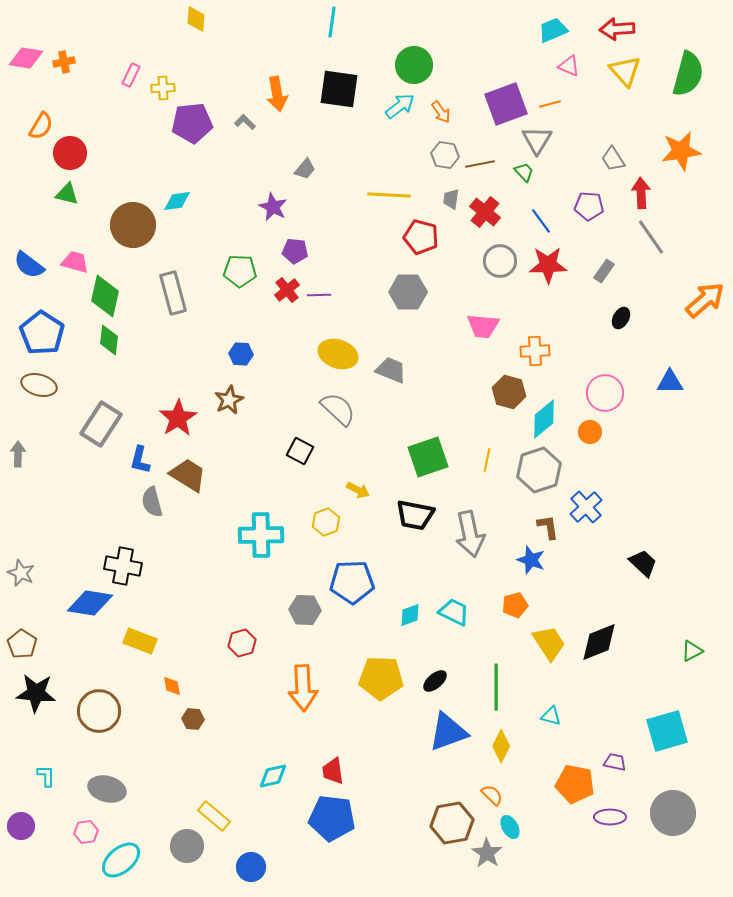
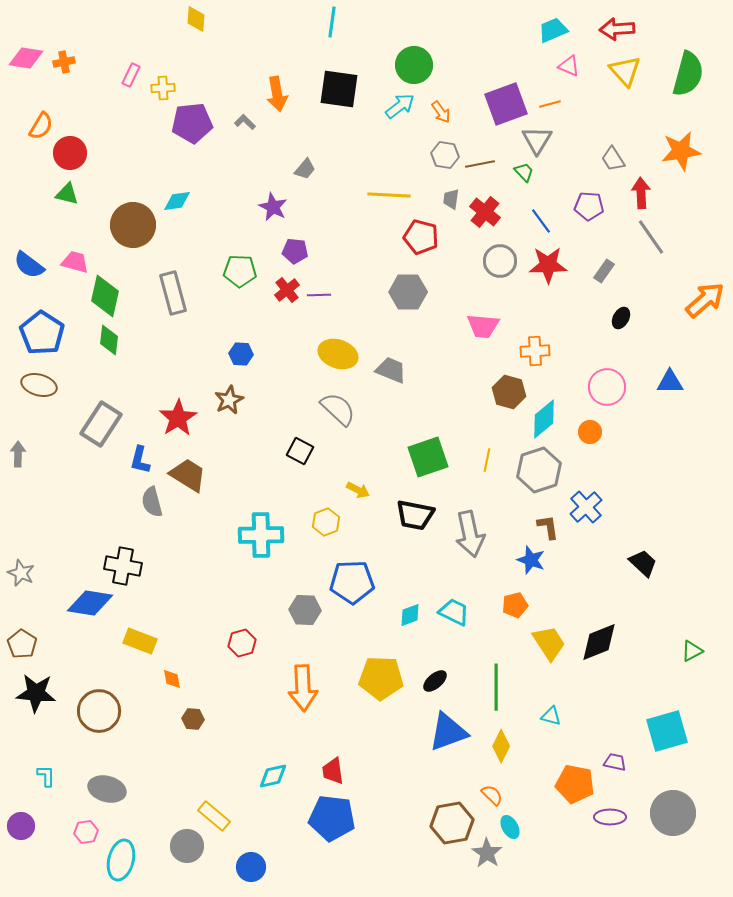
pink circle at (605, 393): moved 2 px right, 6 px up
orange diamond at (172, 686): moved 7 px up
cyan ellipse at (121, 860): rotated 36 degrees counterclockwise
